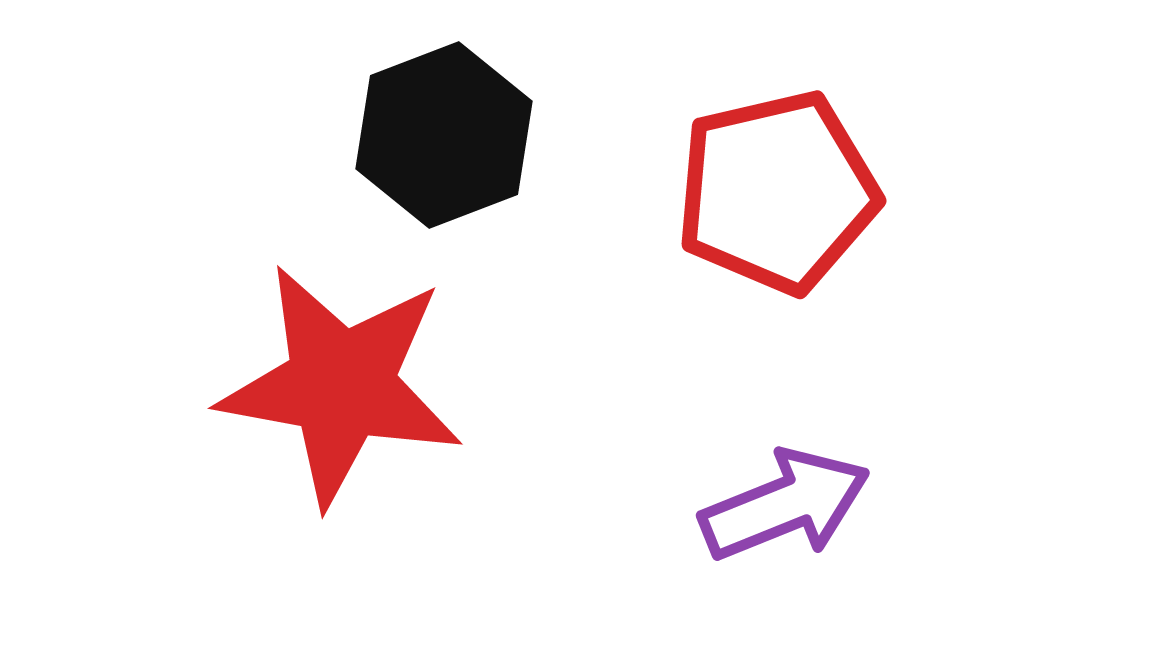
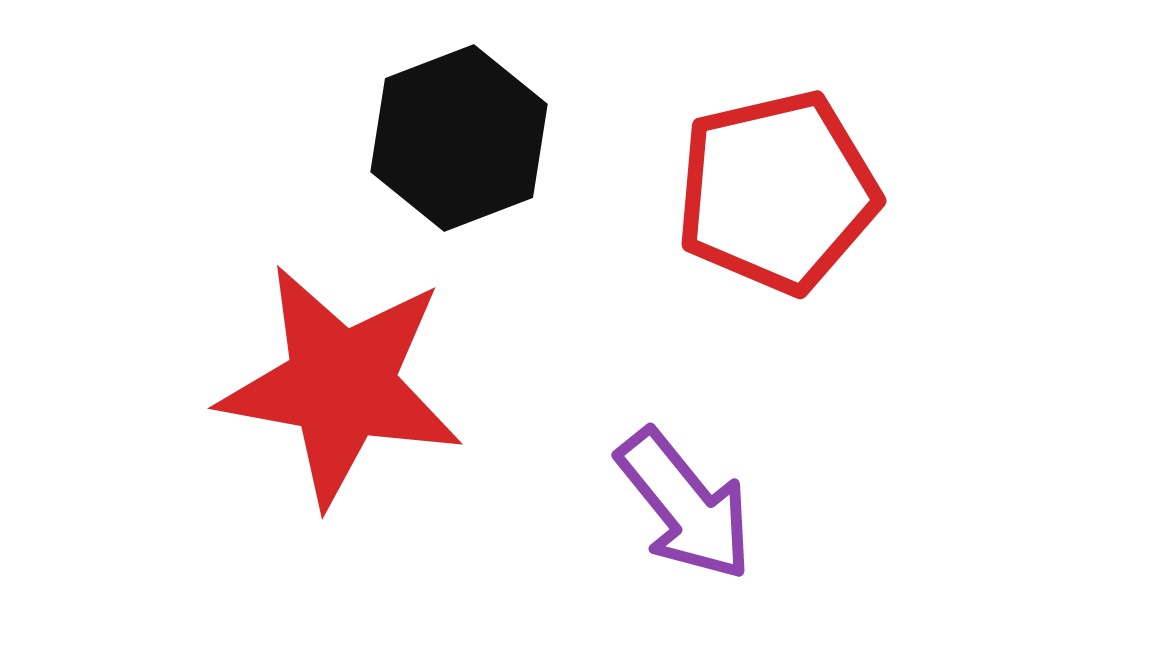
black hexagon: moved 15 px right, 3 px down
purple arrow: moved 100 px left; rotated 73 degrees clockwise
